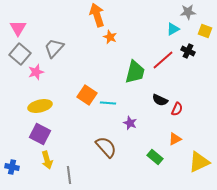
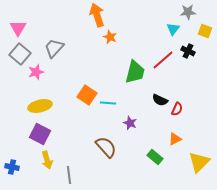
cyan triangle: rotated 24 degrees counterclockwise
yellow triangle: rotated 20 degrees counterclockwise
